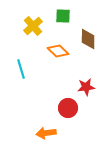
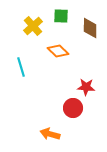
green square: moved 2 px left
brown diamond: moved 2 px right, 11 px up
cyan line: moved 2 px up
red star: rotated 12 degrees clockwise
red circle: moved 5 px right
orange arrow: moved 4 px right, 1 px down; rotated 24 degrees clockwise
